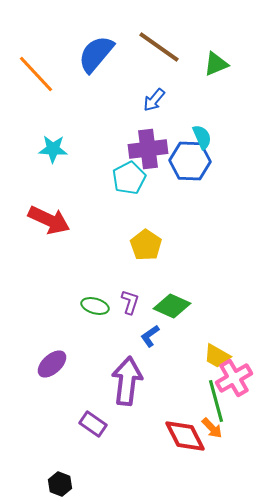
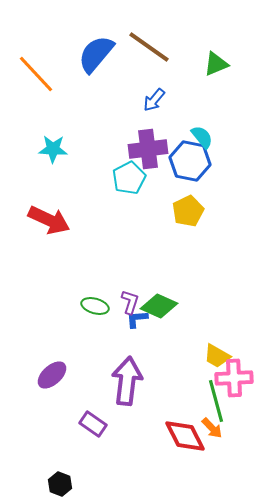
brown line: moved 10 px left
cyan semicircle: rotated 15 degrees counterclockwise
blue hexagon: rotated 9 degrees clockwise
yellow pentagon: moved 42 px right, 34 px up; rotated 12 degrees clockwise
green diamond: moved 13 px left
blue L-shape: moved 13 px left, 17 px up; rotated 30 degrees clockwise
purple ellipse: moved 11 px down
pink cross: rotated 27 degrees clockwise
